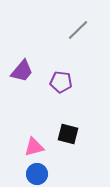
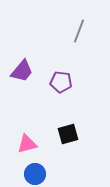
gray line: moved 1 px right, 1 px down; rotated 25 degrees counterclockwise
black square: rotated 30 degrees counterclockwise
pink triangle: moved 7 px left, 3 px up
blue circle: moved 2 px left
